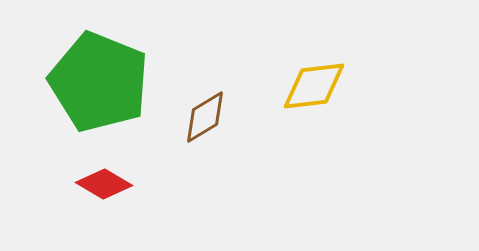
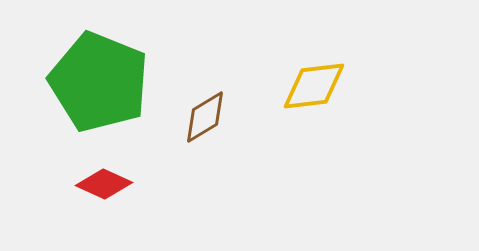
red diamond: rotated 6 degrees counterclockwise
